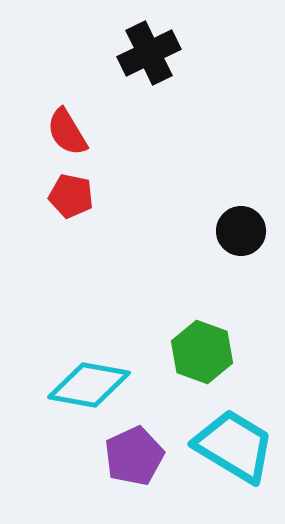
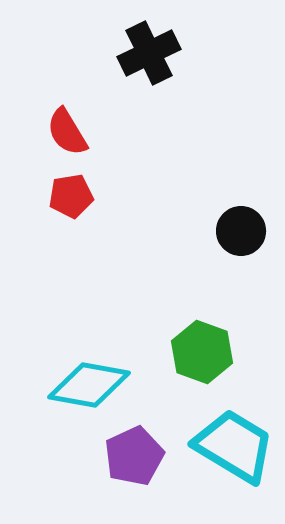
red pentagon: rotated 21 degrees counterclockwise
